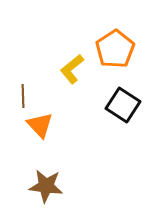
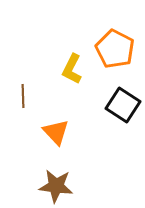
orange pentagon: rotated 12 degrees counterclockwise
yellow L-shape: rotated 24 degrees counterclockwise
orange triangle: moved 16 px right, 7 px down
brown star: moved 10 px right
